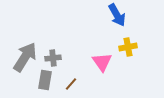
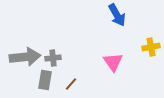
yellow cross: moved 23 px right
gray arrow: rotated 52 degrees clockwise
pink triangle: moved 11 px right
